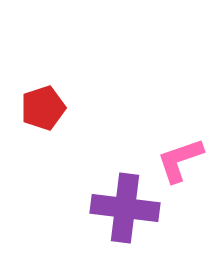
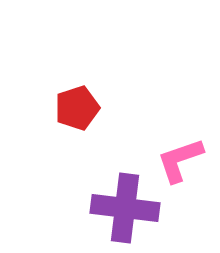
red pentagon: moved 34 px right
